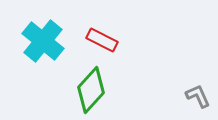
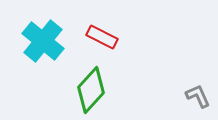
red rectangle: moved 3 px up
